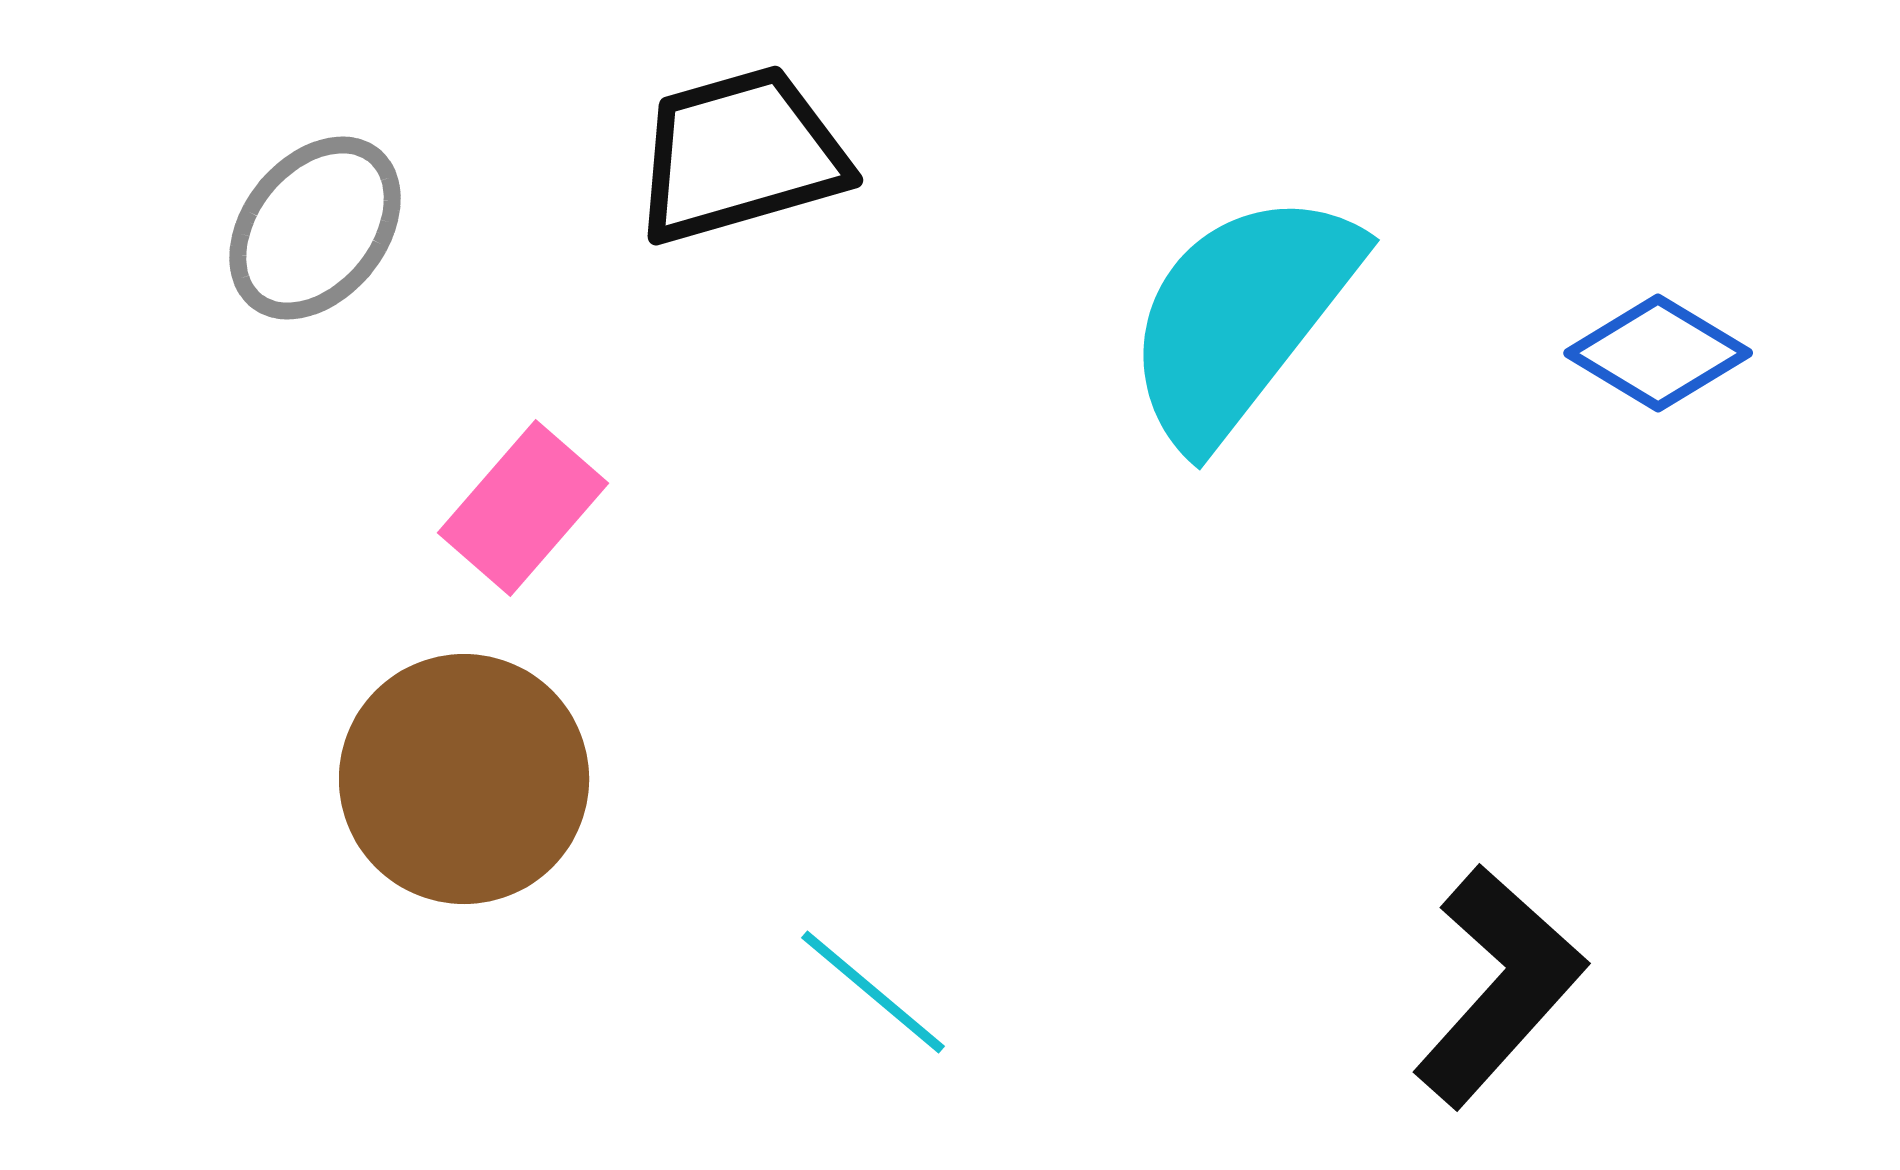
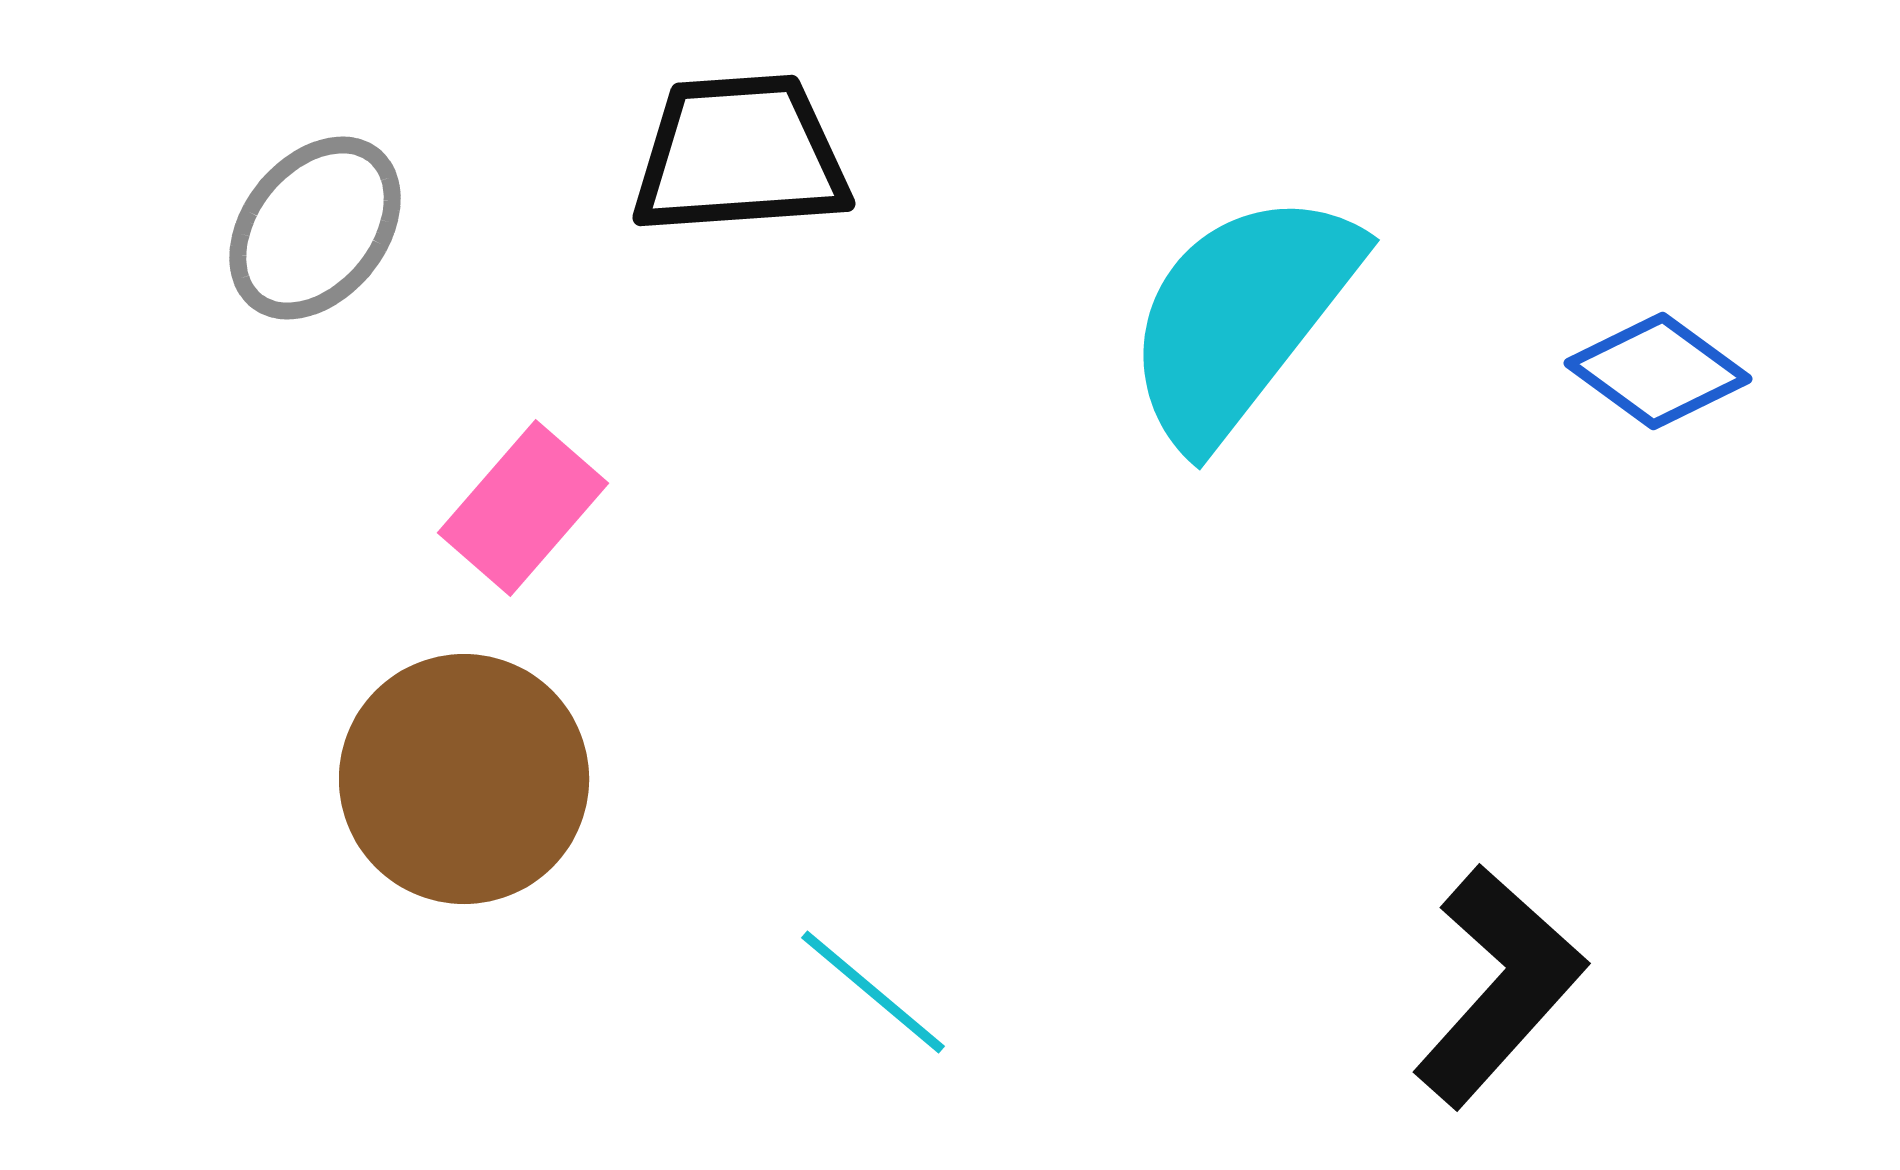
black trapezoid: rotated 12 degrees clockwise
blue diamond: moved 18 px down; rotated 5 degrees clockwise
